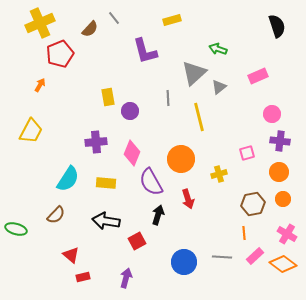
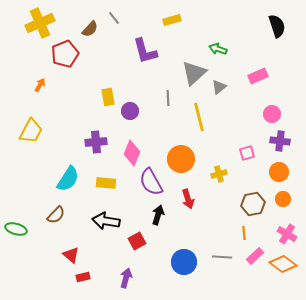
red pentagon at (60, 54): moved 5 px right
